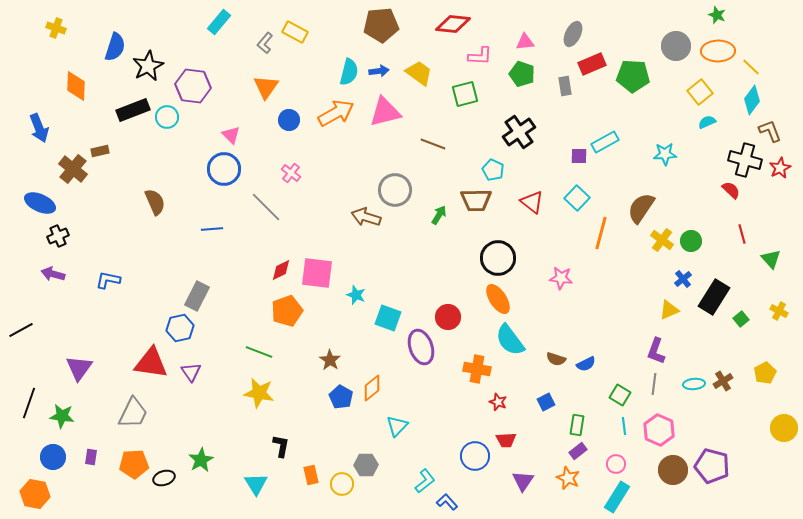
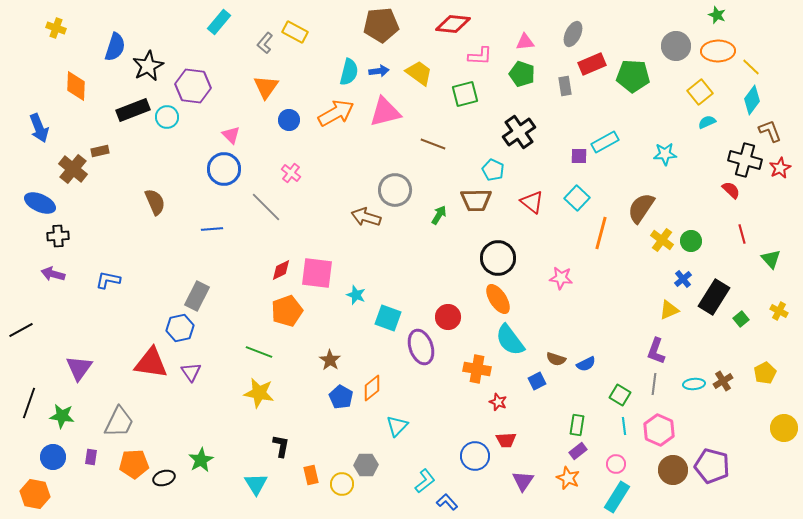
black cross at (58, 236): rotated 20 degrees clockwise
blue square at (546, 402): moved 9 px left, 21 px up
gray trapezoid at (133, 413): moved 14 px left, 9 px down
